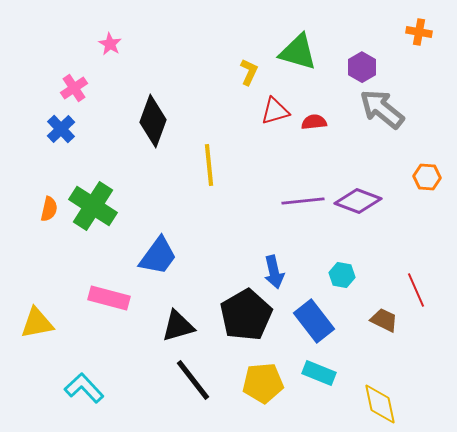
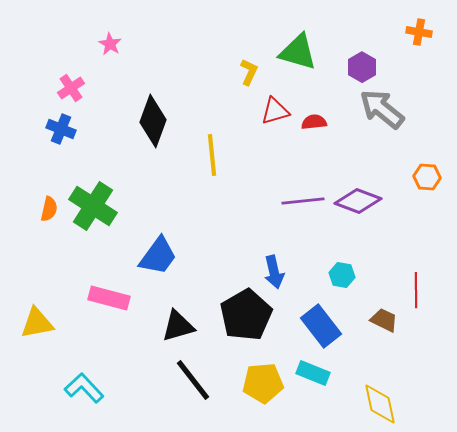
pink cross: moved 3 px left
blue cross: rotated 24 degrees counterclockwise
yellow line: moved 3 px right, 10 px up
red line: rotated 24 degrees clockwise
blue rectangle: moved 7 px right, 5 px down
cyan rectangle: moved 6 px left
